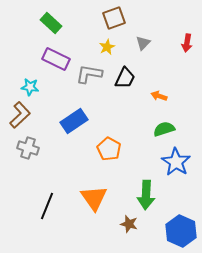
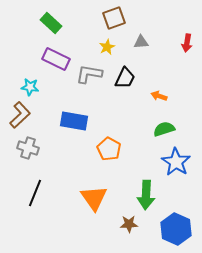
gray triangle: moved 2 px left, 1 px up; rotated 42 degrees clockwise
blue rectangle: rotated 44 degrees clockwise
black line: moved 12 px left, 13 px up
brown star: rotated 18 degrees counterclockwise
blue hexagon: moved 5 px left, 2 px up
